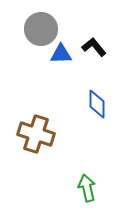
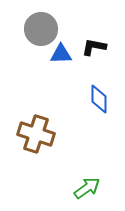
black L-shape: rotated 40 degrees counterclockwise
blue diamond: moved 2 px right, 5 px up
green arrow: rotated 68 degrees clockwise
